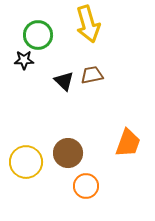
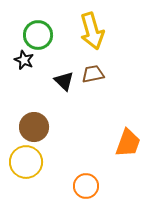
yellow arrow: moved 4 px right, 7 px down
black star: rotated 24 degrees clockwise
brown trapezoid: moved 1 px right, 1 px up
brown circle: moved 34 px left, 26 px up
